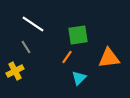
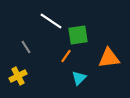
white line: moved 18 px right, 3 px up
orange line: moved 1 px left, 1 px up
yellow cross: moved 3 px right, 5 px down
